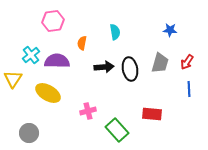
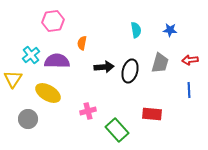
cyan semicircle: moved 21 px right, 2 px up
red arrow: moved 3 px right, 2 px up; rotated 49 degrees clockwise
black ellipse: moved 2 px down; rotated 25 degrees clockwise
blue line: moved 1 px down
gray circle: moved 1 px left, 14 px up
